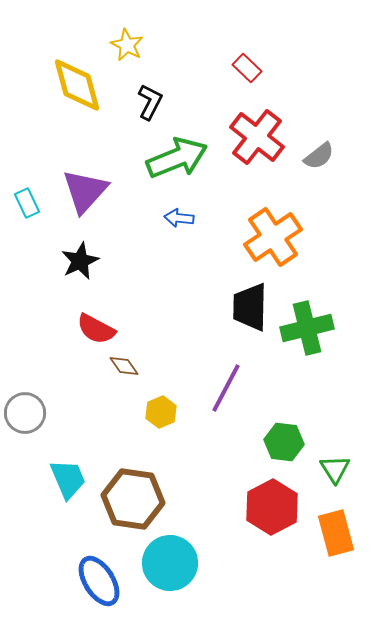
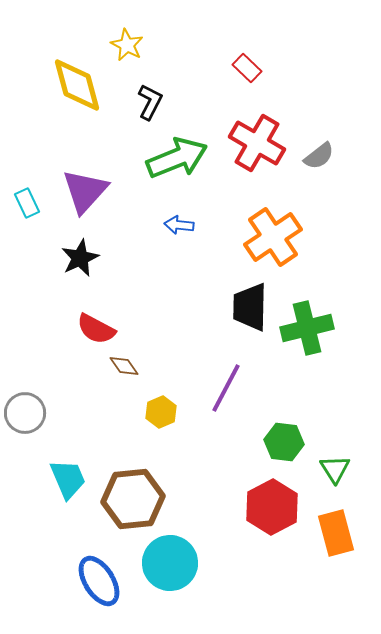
red cross: moved 6 px down; rotated 8 degrees counterclockwise
blue arrow: moved 7 px down
black star: moved 3 px up
brown hexagon: rotated 14 degrees counterclockwise
